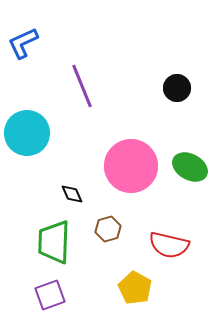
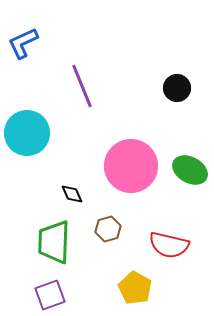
green ellipse: moved 3 px down
